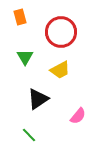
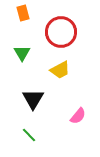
orange rectangle: moved 3 px right, 4 px up
green triangle: moved 3 px left, 4 px up
black triangle: moved 5 px left; rotated 25 degrees counterclockwise
